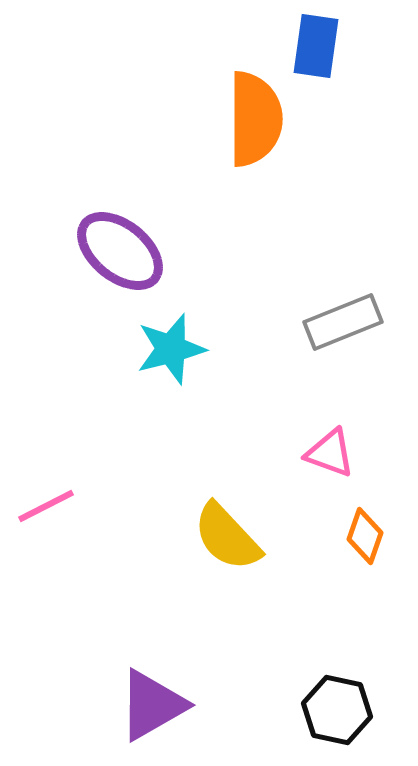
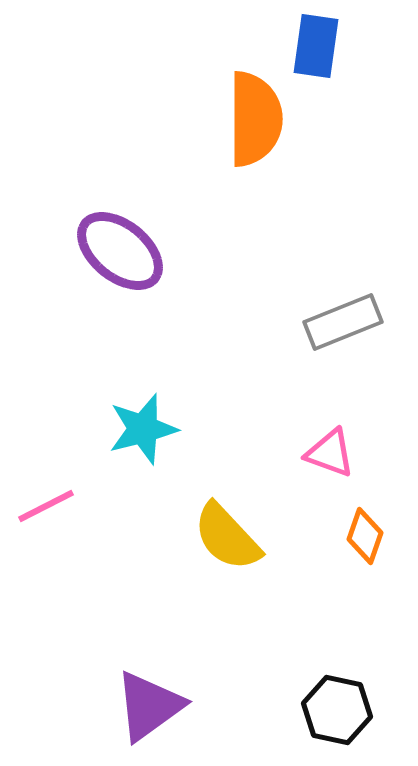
cyan star: moved 28 px left, 80 px down
purple triangle: moved 3 px left, 1 px down; rotated 6 degrees counterclockwise
